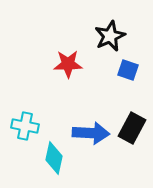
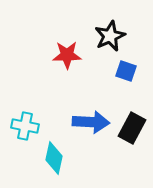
red star: moved 1 px left, 9 px up
blue square: moved 2 px left, 1 px down
blue arrow: moved 11 px up
